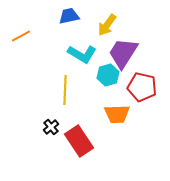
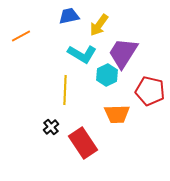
yellow arrow: moved 8 px left
cyan hexagon: moved 1 px left; rotated 10 degrees counterclockwise
red pentagon: moved 8 px right, 4 px down
red rectangle: moved 4 px right, 2 px down
